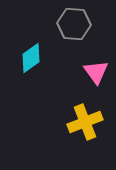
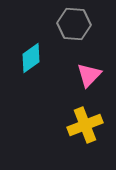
pink triangle: moved 7 px left, 3 px down; rotated 20 degrees clockwise
yellow cross: moved 3 px down
